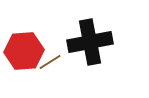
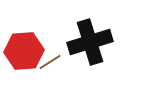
black cross: rotated 6 degrees counterclockwise
